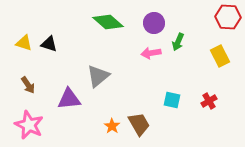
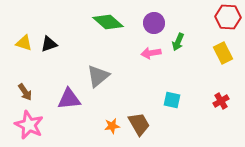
black triangle: rotated 36 degrees counterclockwise
yellow rectangle: moved 3 px right, 3 px up
brown arrow: moved 3 px left, 7 px down
red cross: moved 12 px right
orange star: rotated 28 degrees clockwise
